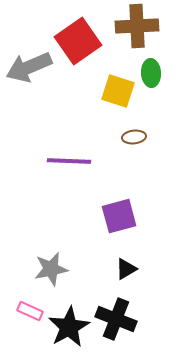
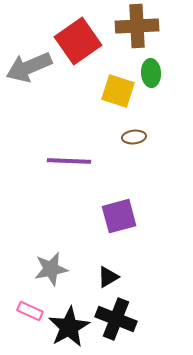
black triangle: moved 18 px left, 8 px down
